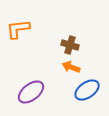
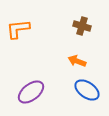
brown cross: moved 12 px right, 19 px up
orange arrow: moved 6 px right, 6 px up
blue ellipse: rotated 70 degrees clockwise
